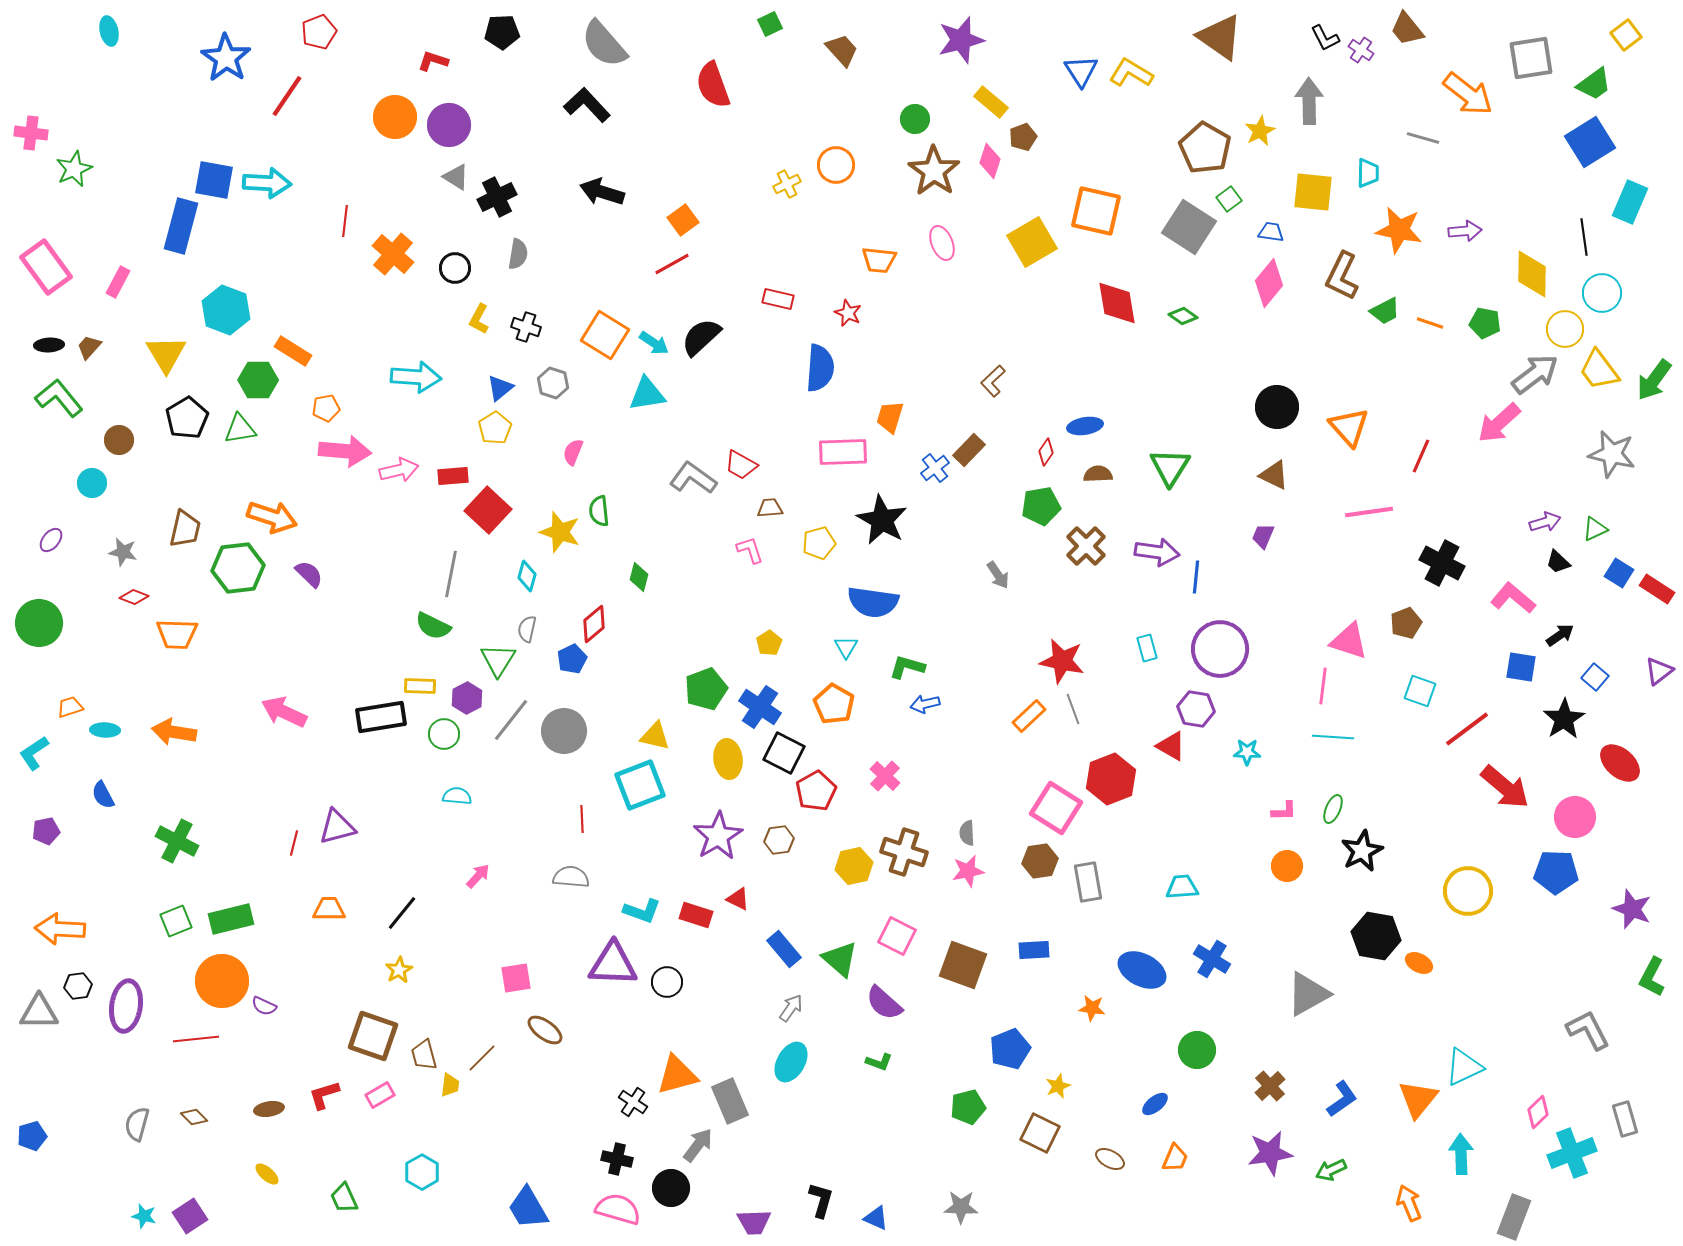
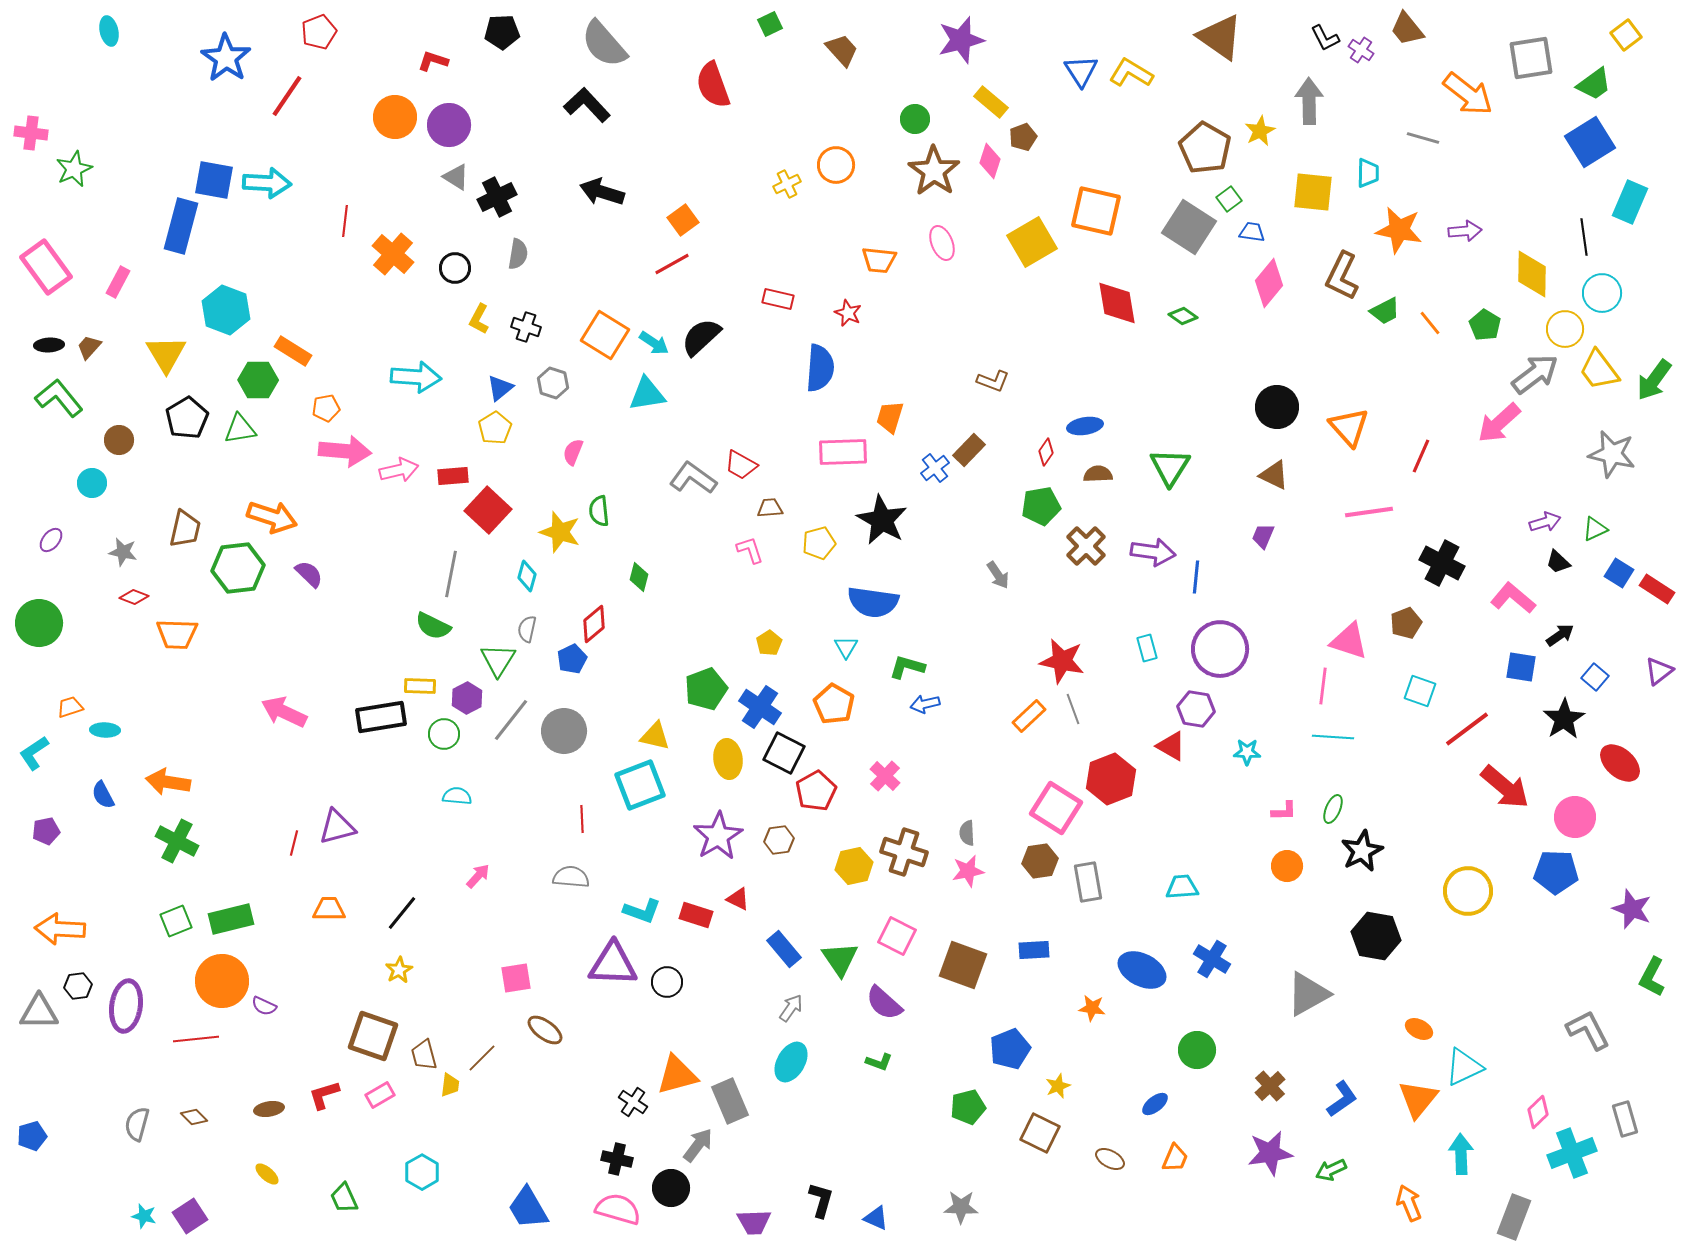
blue trapezoid at (1271, 232): moved 19 px left
orange line at (1430, 323): rotated 32 degrees clockwise
green pentagon at (1485, 323): moved 2 px down; rotated 20 degrees clockwise
brown L-shape at (993, 381): rotated 116 degrees counterclockwise
purple arrow at (1157, 552): moved 4 px left
orange arrow at (174, 732): moved 6 px left, 50 px down
green triangle at (840, 959): rotated 15 degrees clockwise
orange ellipse at (1419, 963): moved 66 px down
